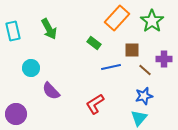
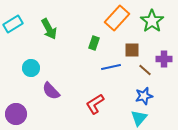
cyan rectangle: moved 7 px up; rotated 72 degrees clockwise
green rectangle: rotated 72 degrees clockwise
